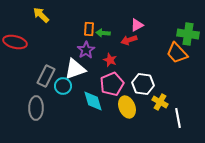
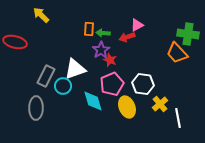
red arrow: moved 2 px left, 3 px up
purple star: moved 15 px right
yellow cross: moved 2 px down; rotated 21 degrees clockwise
